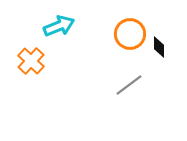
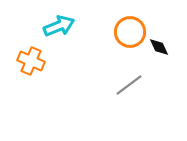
orange circle: moved 2 px up
black diamond: rotated 25 degrees counterclockwise
orange cross: rotated 20 degrees counterclockwise
